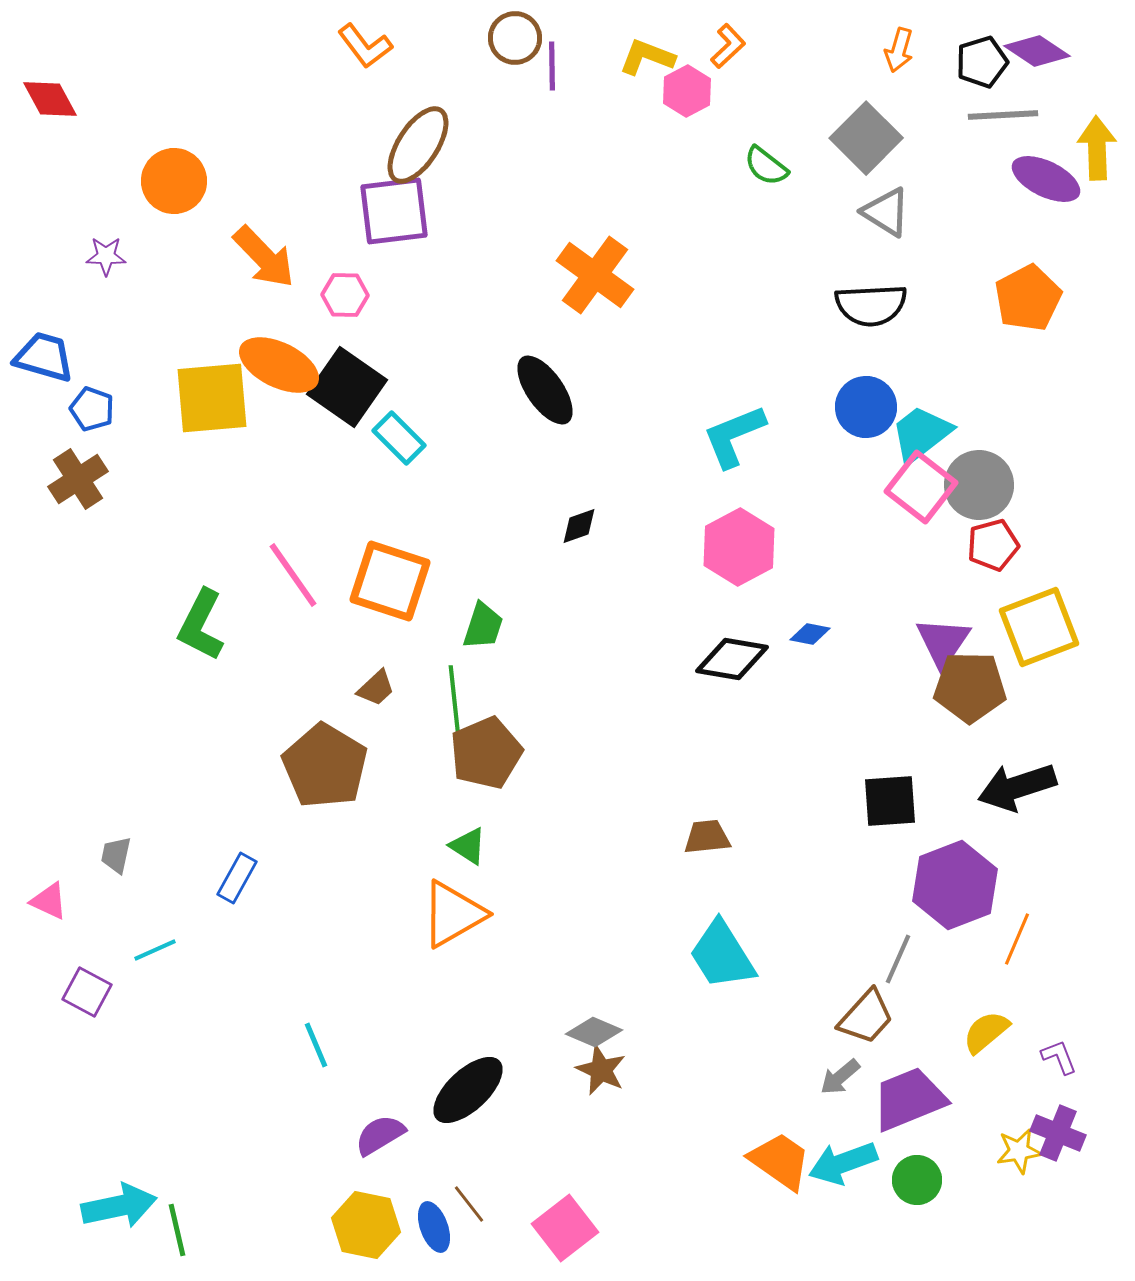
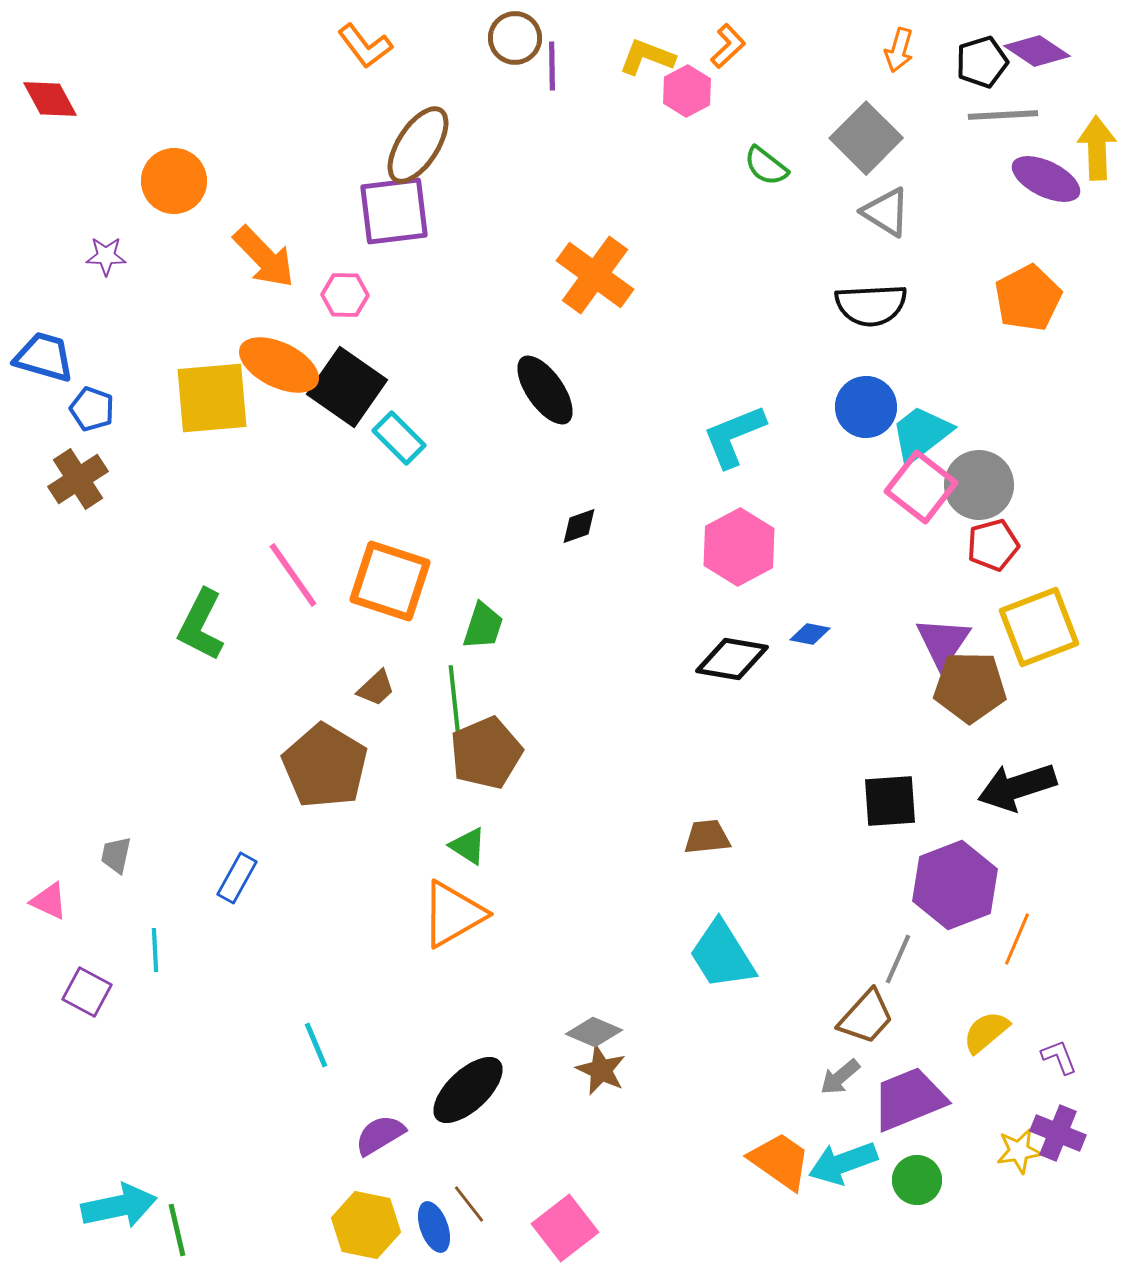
cyan line at (155, 950): rotated 69 degrees counterclockwise
